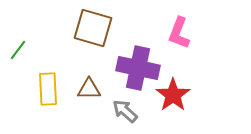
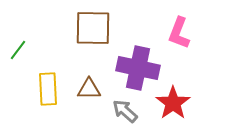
brown square: rotated 15 degrees counterclockwise
red star: moved 8 px down
